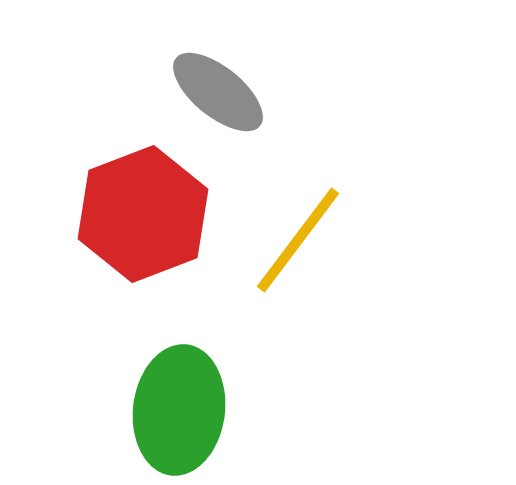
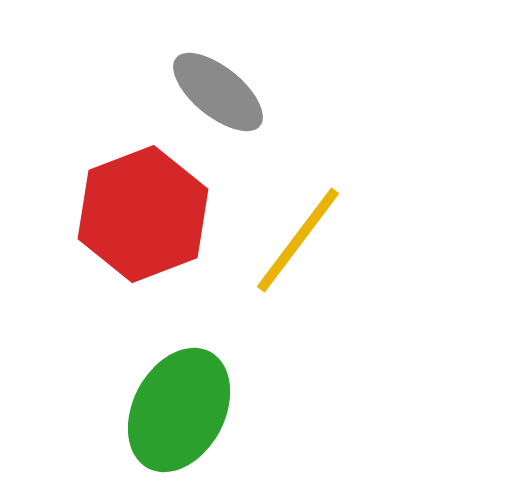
green ellipse: rotated 21 degrees clockwise
